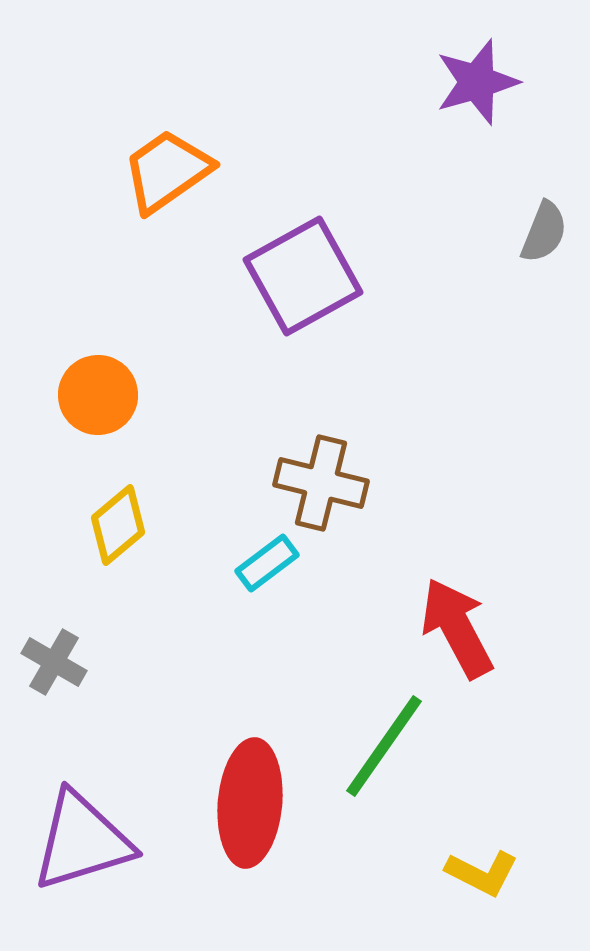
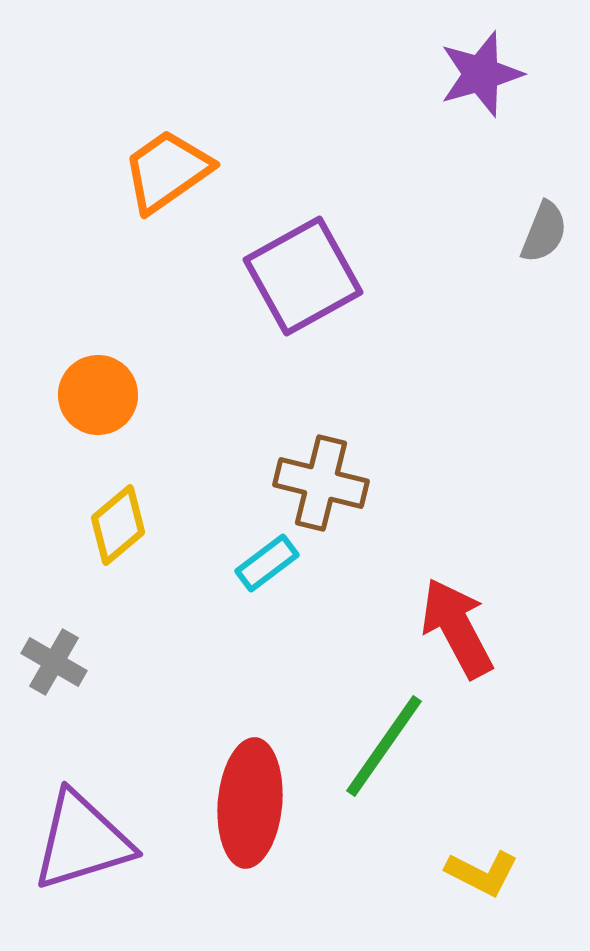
purple star: moved 4 px right, 8 px up
